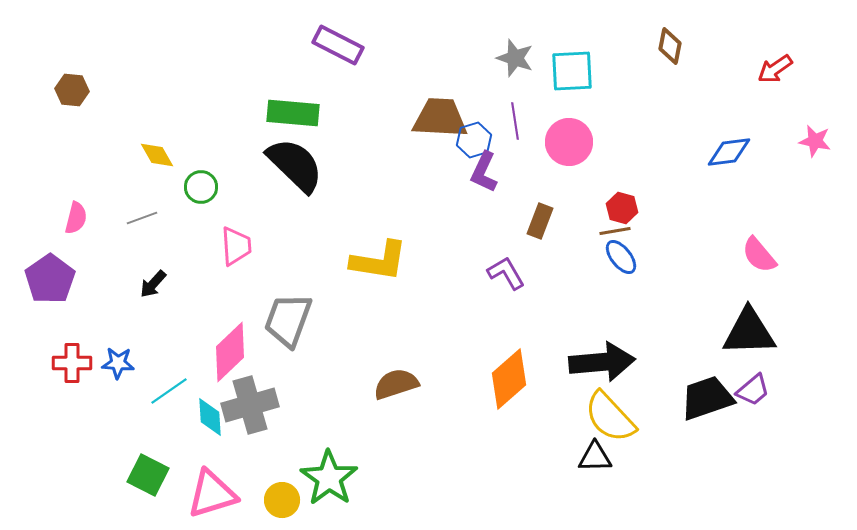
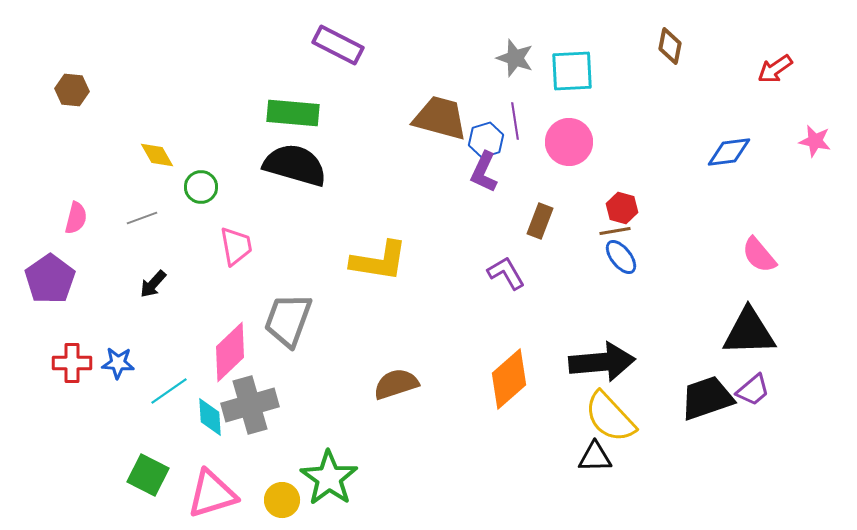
brown trapezoid at (440, 118): rotated 12 degrees clockwise
blue hexagon at (474, 140): moved 12 px right
black semicircle at (295, 165): rotated 28 degrees counterclockwise
pink trapezoid at (236, 246): rotated 6 degrees counterclockwise
